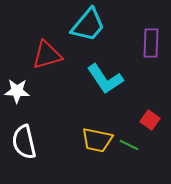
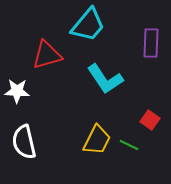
yellow trapezoid: rotated 76 degrees counterclockwise
